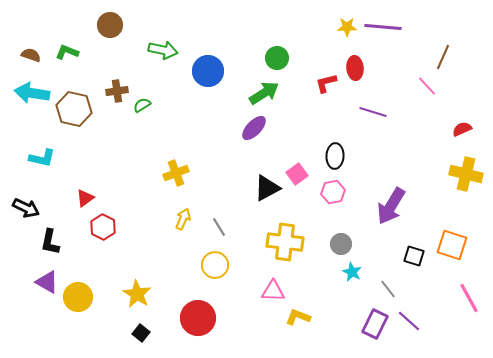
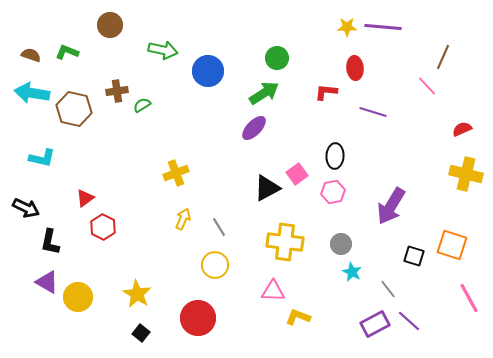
red L-shape at (326, 83): moved 9 px down; rotated 20 degrees clockwise
purple rectangle at (375, 324): rotated 36 degrees clockwise
